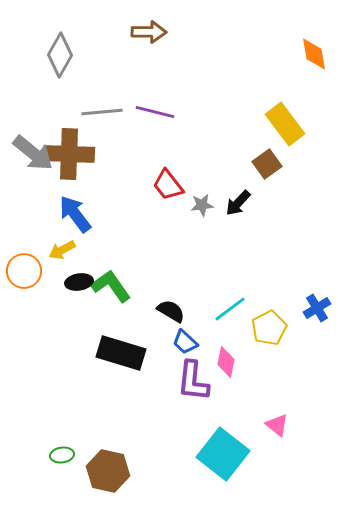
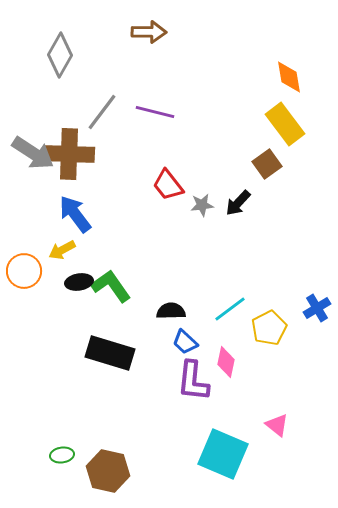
orange diamond: moved 25 px left, 23 px down
gray line: rotated 48 degrees counterclockwise
gray arrow: rotated 6 degrees counterclockwise
black semicircle: rotated 32 degrees counterclockwise
black rectangle: moved 11 px left
cyan square: rotated 15 degrees counterclockwise
